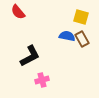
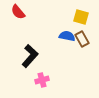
black L-shape: rotated 20 degrees counterclockwise
